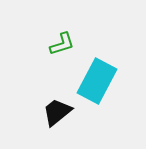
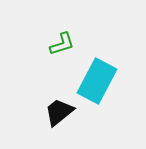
black trapezoid: moved 2 px right
